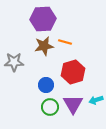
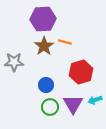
brown star: rotated 24 degrees counterclockwise
red hexagon: moved 8 px right
cyan arrow: moved 1 px left
